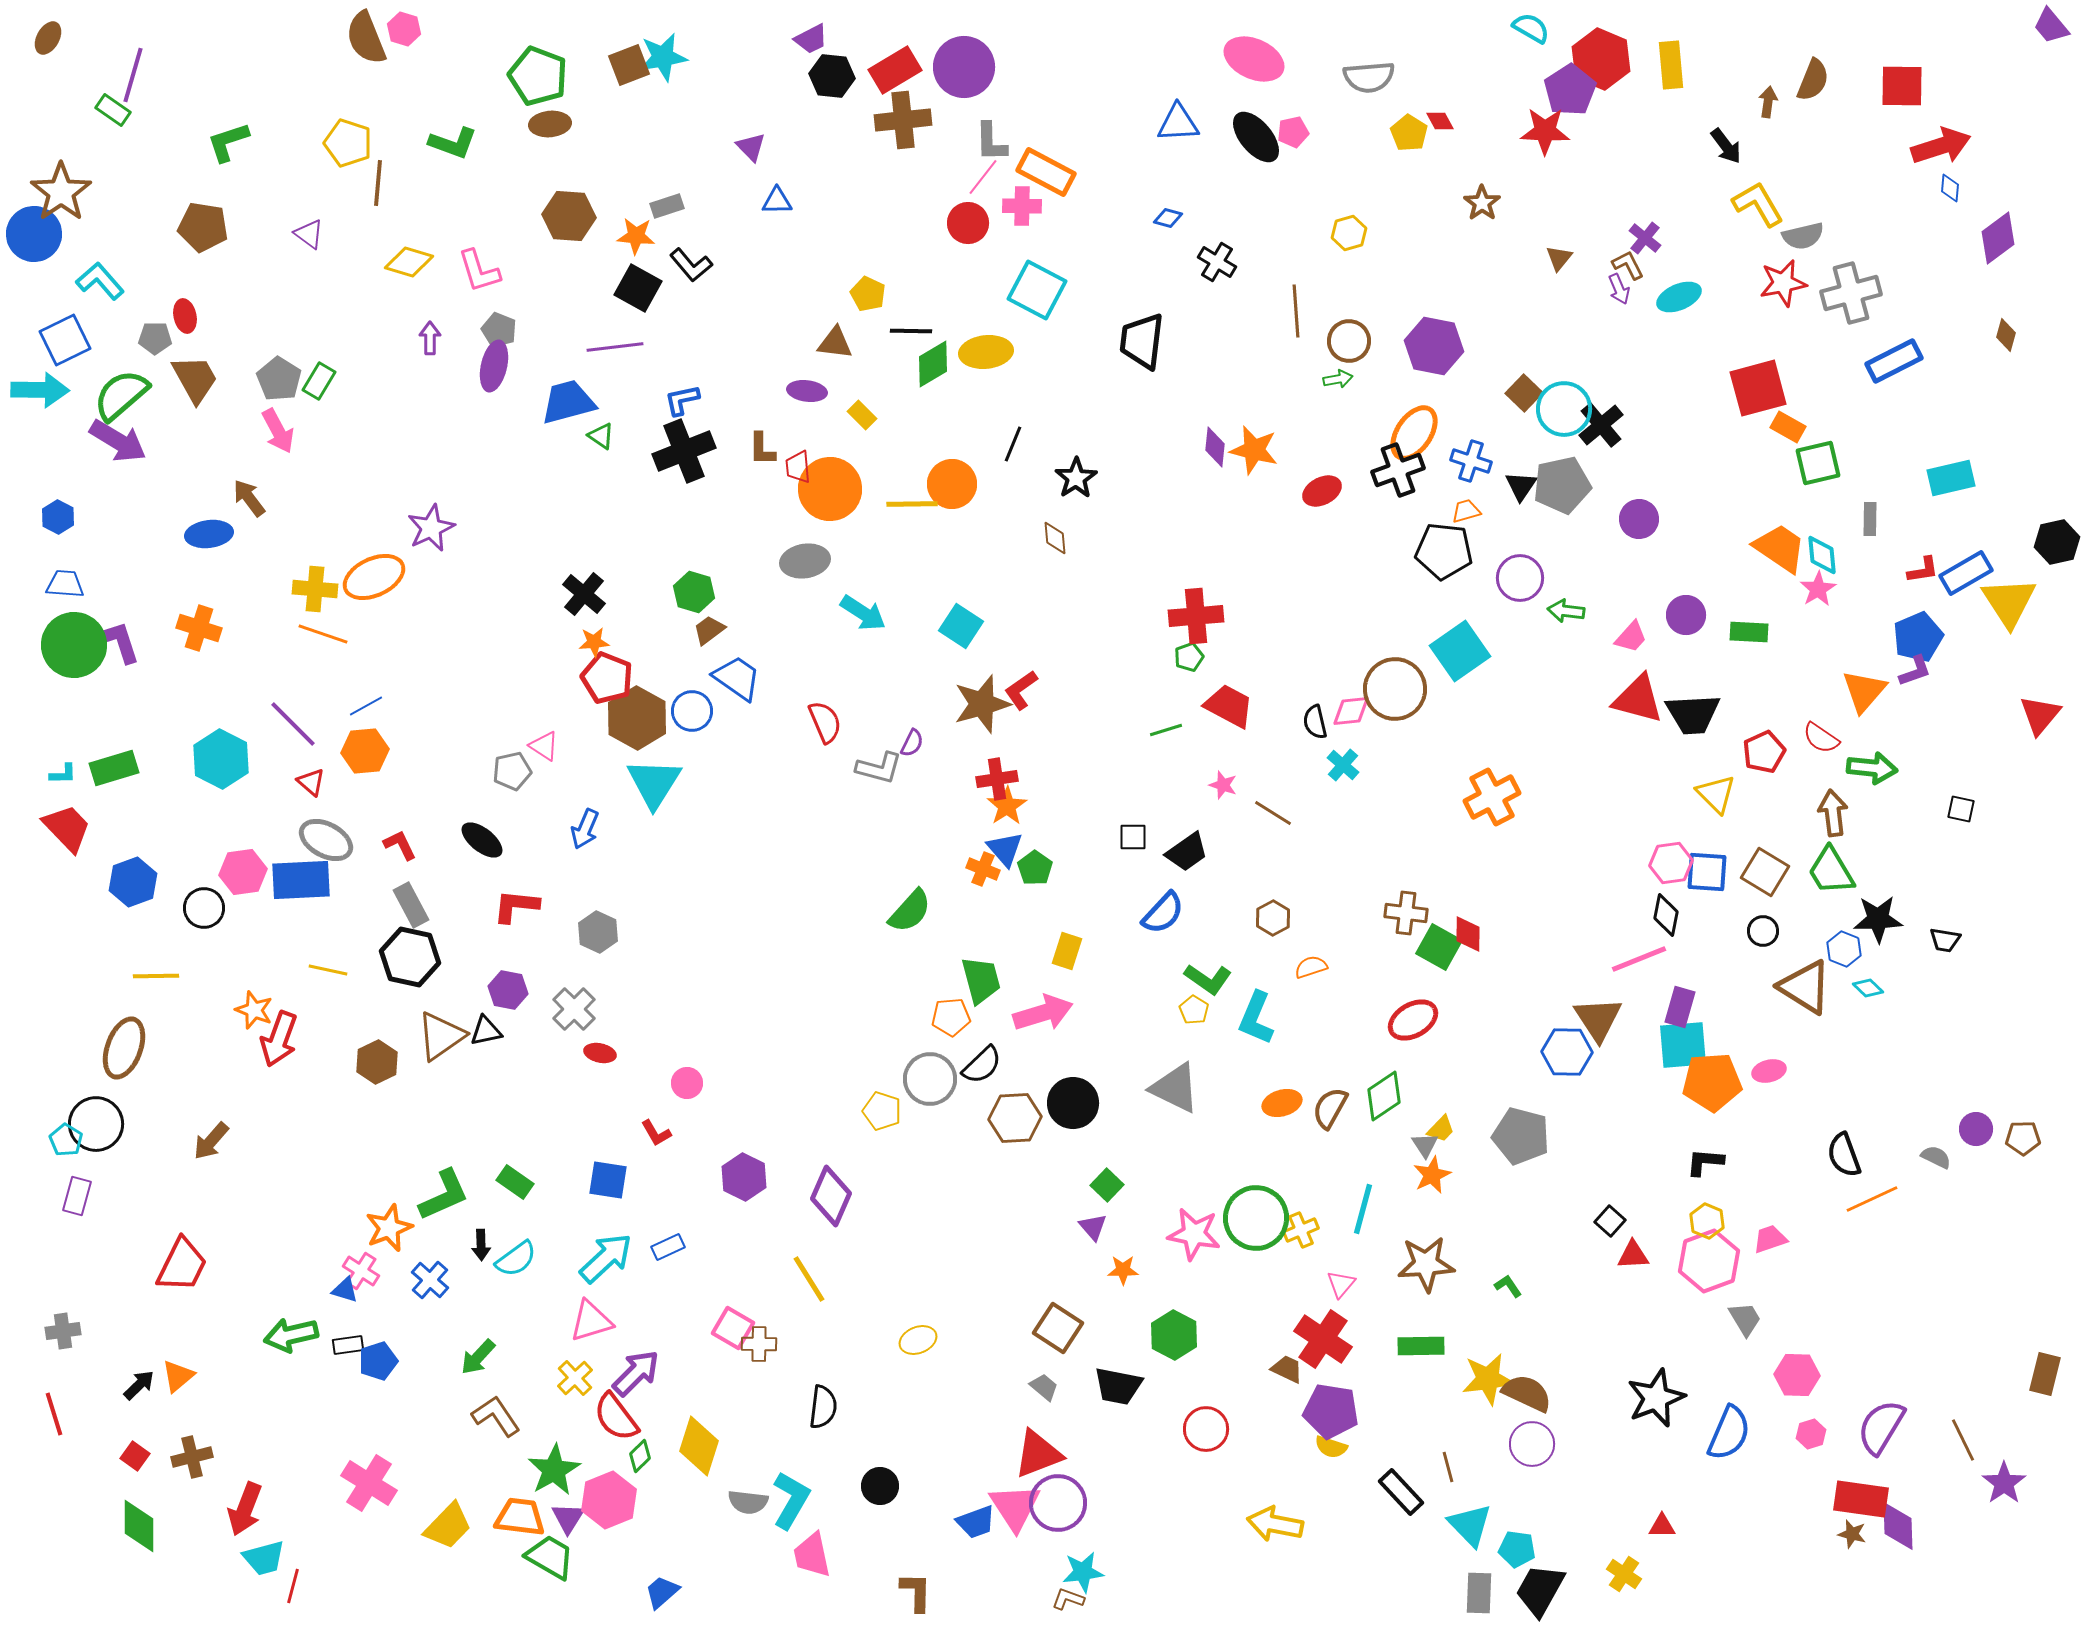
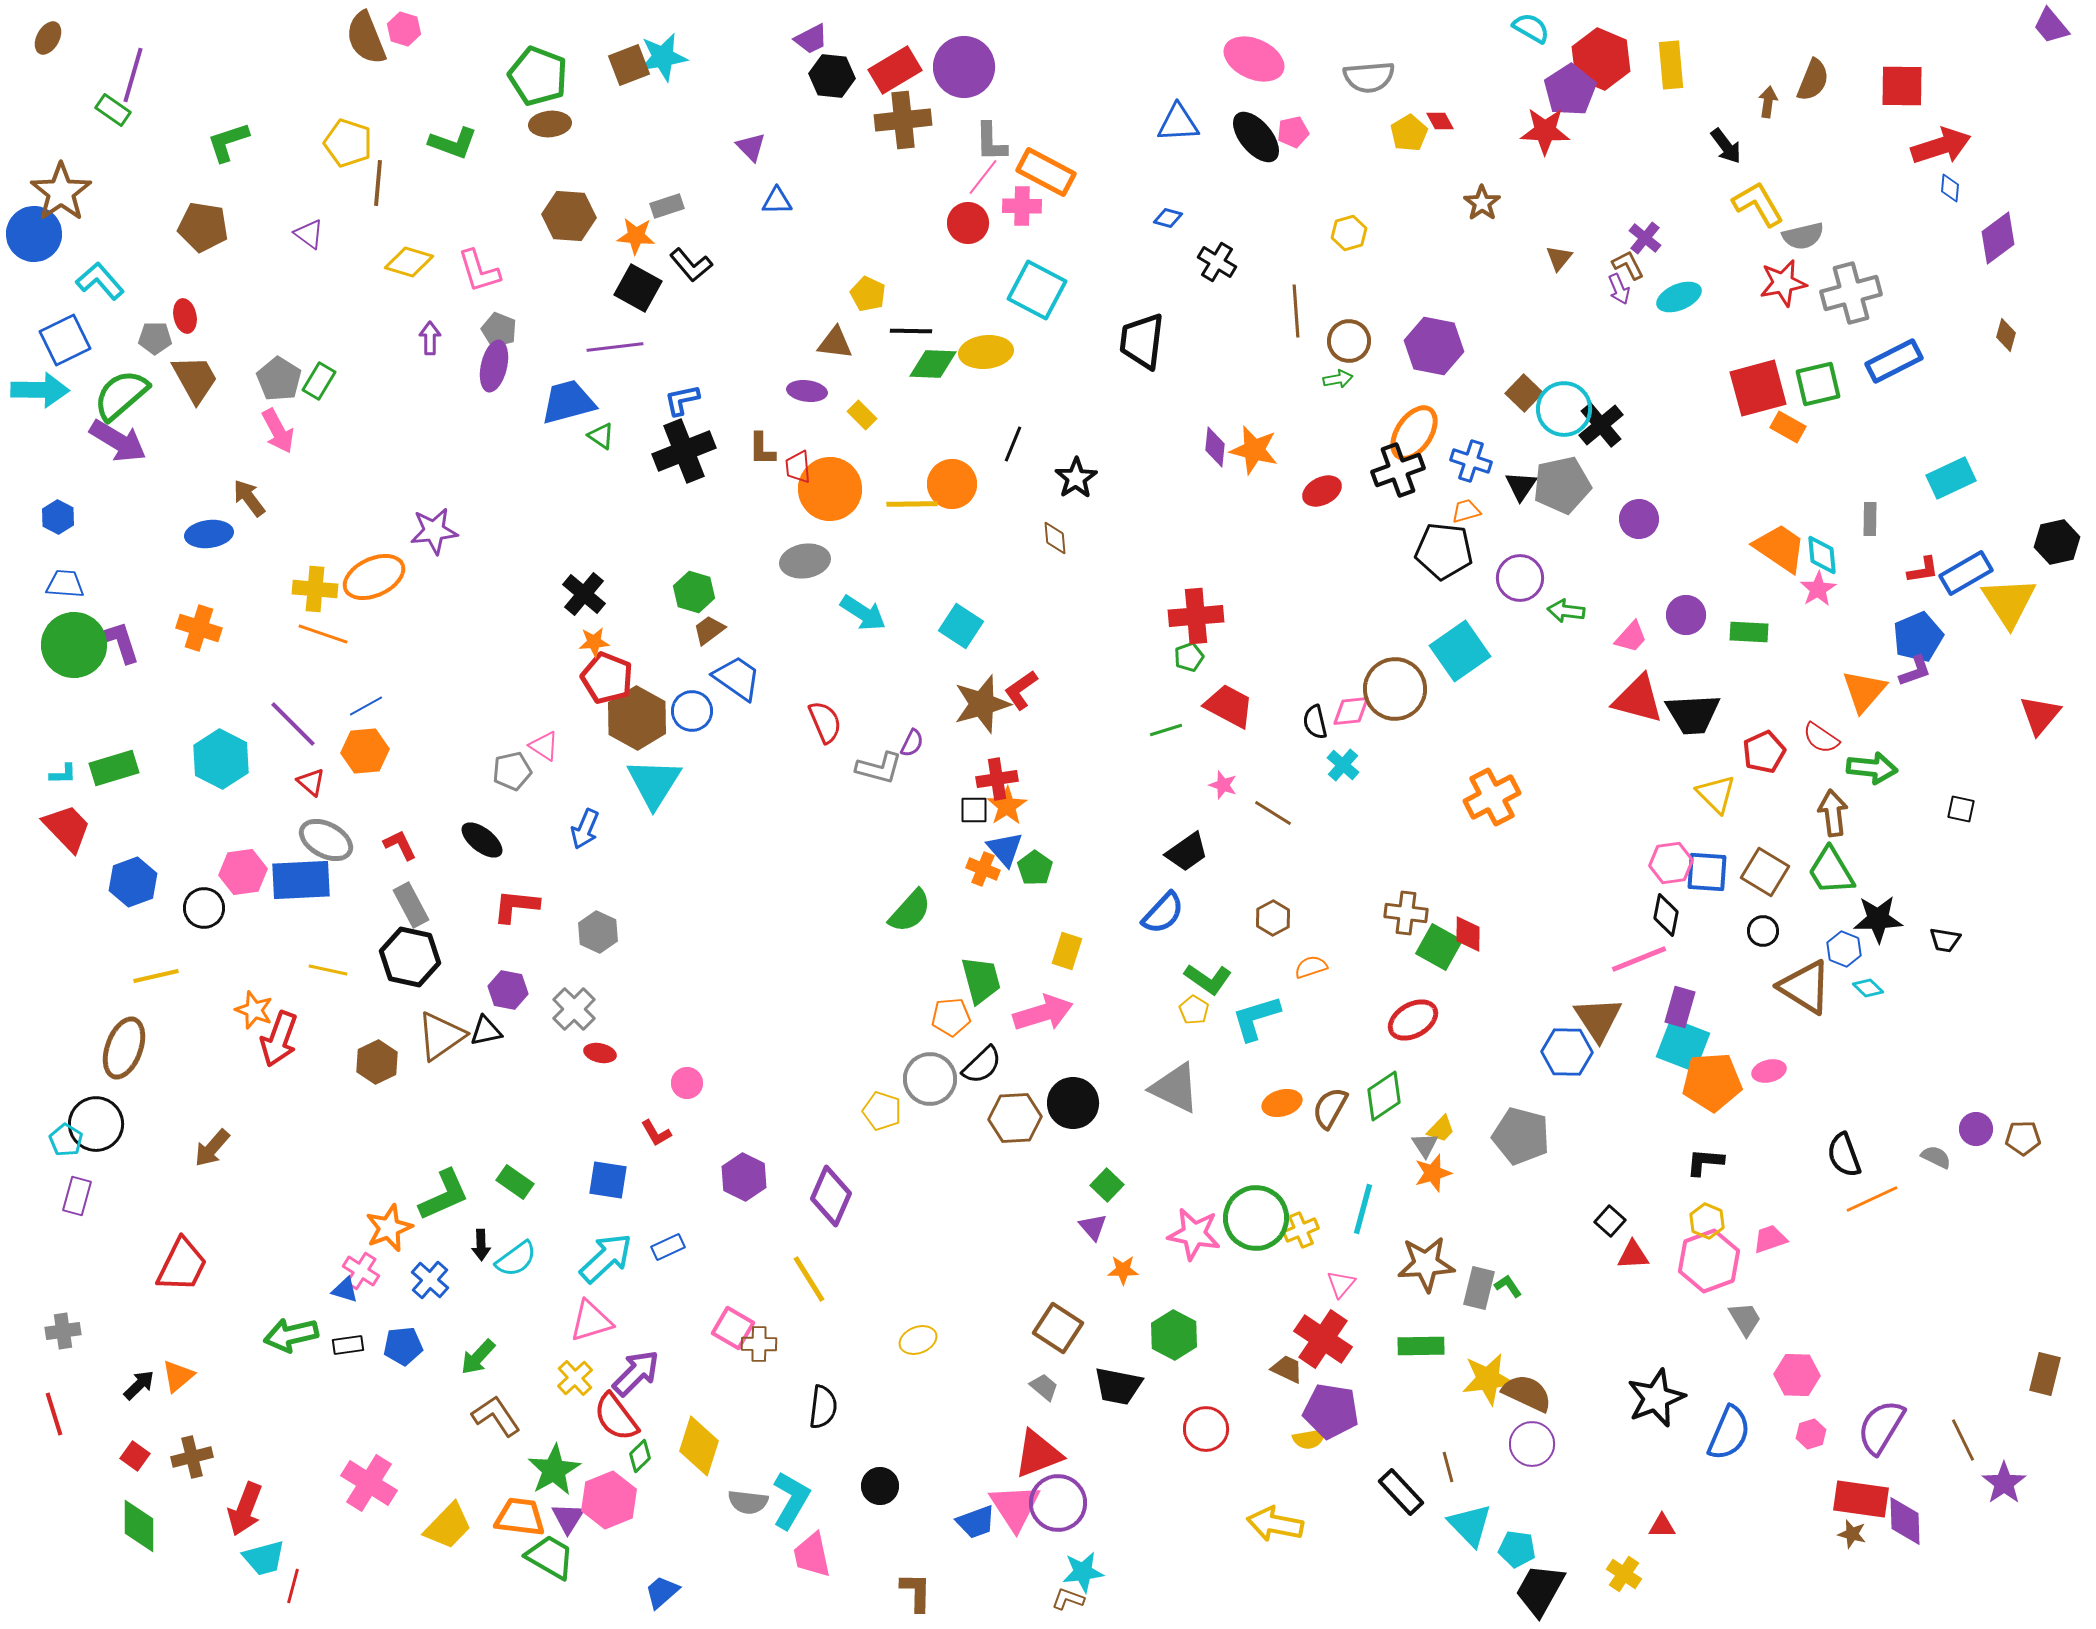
yellow pentagon at (1409, 133): rotated 9 degrees clockwise
green diamond at (933, 364): rotated 33 degrees clockwise
green square at (1818, 463): moved 79 px up
cyan rectangle at (1951, 478): rotated 12 degrees counterclockwise
purple star at (431, 528): moved 3 px right, 3 px down; rotated 18 degrees clockwise
black square at (1133, 837): moved 159 px left, 27 px up
yellow line at (156, 976): rotated 12 degrees counterclockwise
cyan L-shape at (1256, 1018): rotated 50 degrees clockwise
cyan square at (1683, 1045): rotated 26 degrees clockwise
brown arrow at (211, 1141): moved 1 px right, 7 px down
orange star at (1432, 1175): moved 1 px right, 2 px up; rotated 9 degrees clockwise
blue pentagon at (378, 1361): moved 25 px right, 15 px up; rotated 12 degrees clockwise
yellow semicircle at (1331, 1447): moved 22 px left, 8 px up; rotated 28 degrees counterclockwise
purple diamond at (1898, 1526): moved 7 px right, 5 px up
gray rectangle at (1479, 1593): moved 305 px up; rotated 12 degrees clockwise
